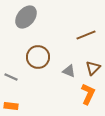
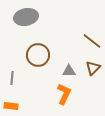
gray ellipse: rotated 40 degrees clockwise
brown line: moved 6 px right, 6 px down; rotated 60 degrees clockwise
brown circle: moved 2 px up
gray triangle: rotated 24 degrees counterclockwise
gray line: moved 1 px right, 1 px down; rotated 72 degrees clockwise
orange L-shape: moved 24 px left
